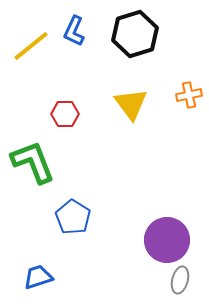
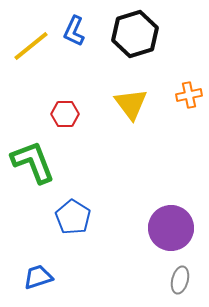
purple circle: moved 4 px right, 12 px up
